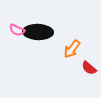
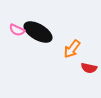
black ellipse: rotated 28 degrees clockwise
red semicircle: rotated 28 degrees counterclockwise
